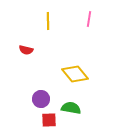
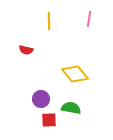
yellow line: moved 1 px right
